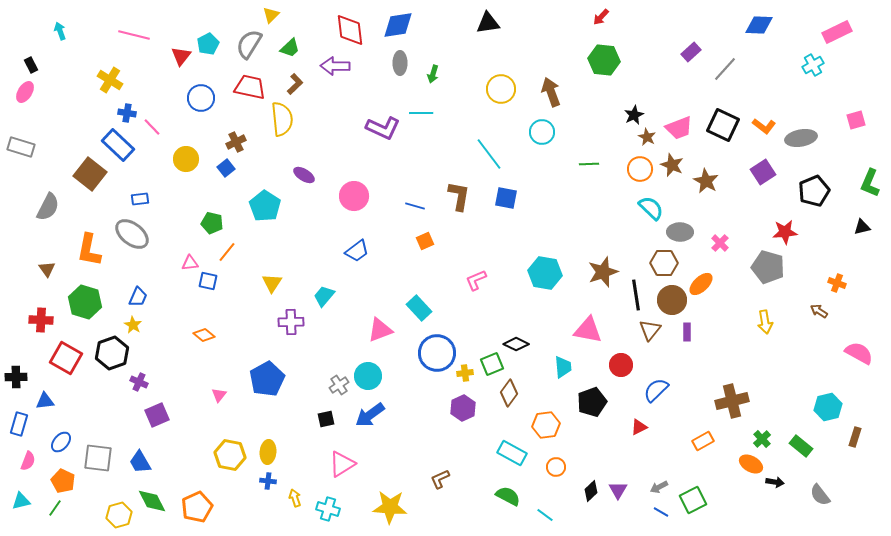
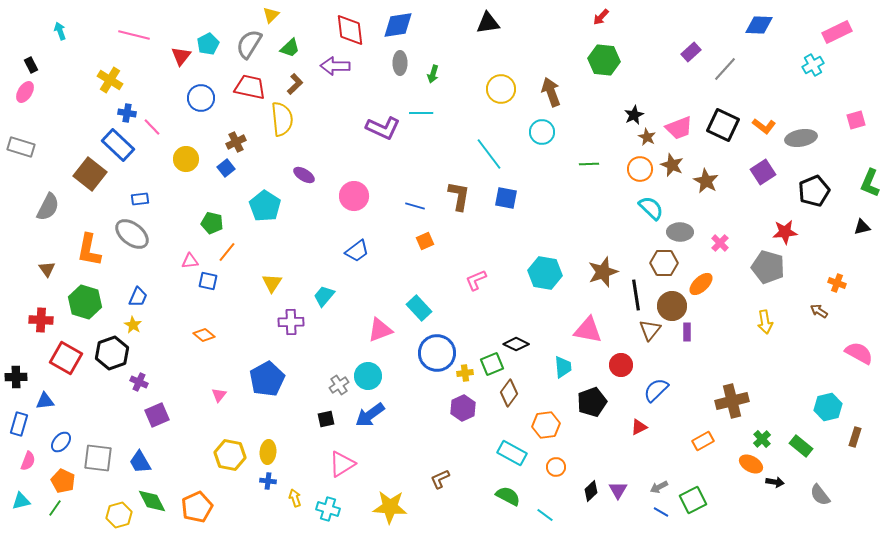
pink triangle at (190, 263): moved 2 px up
brown circle at (672, 300): moved 6 px down
